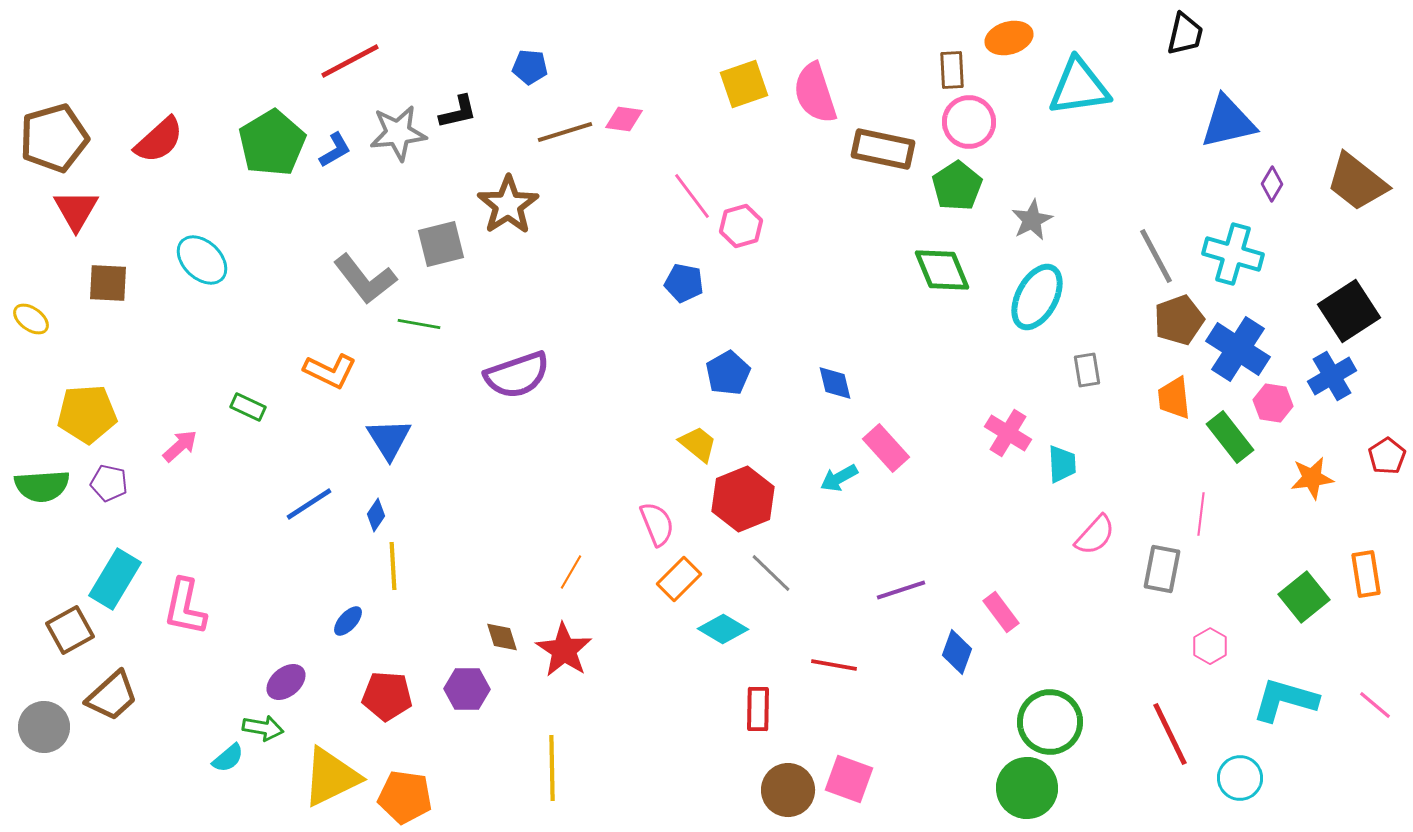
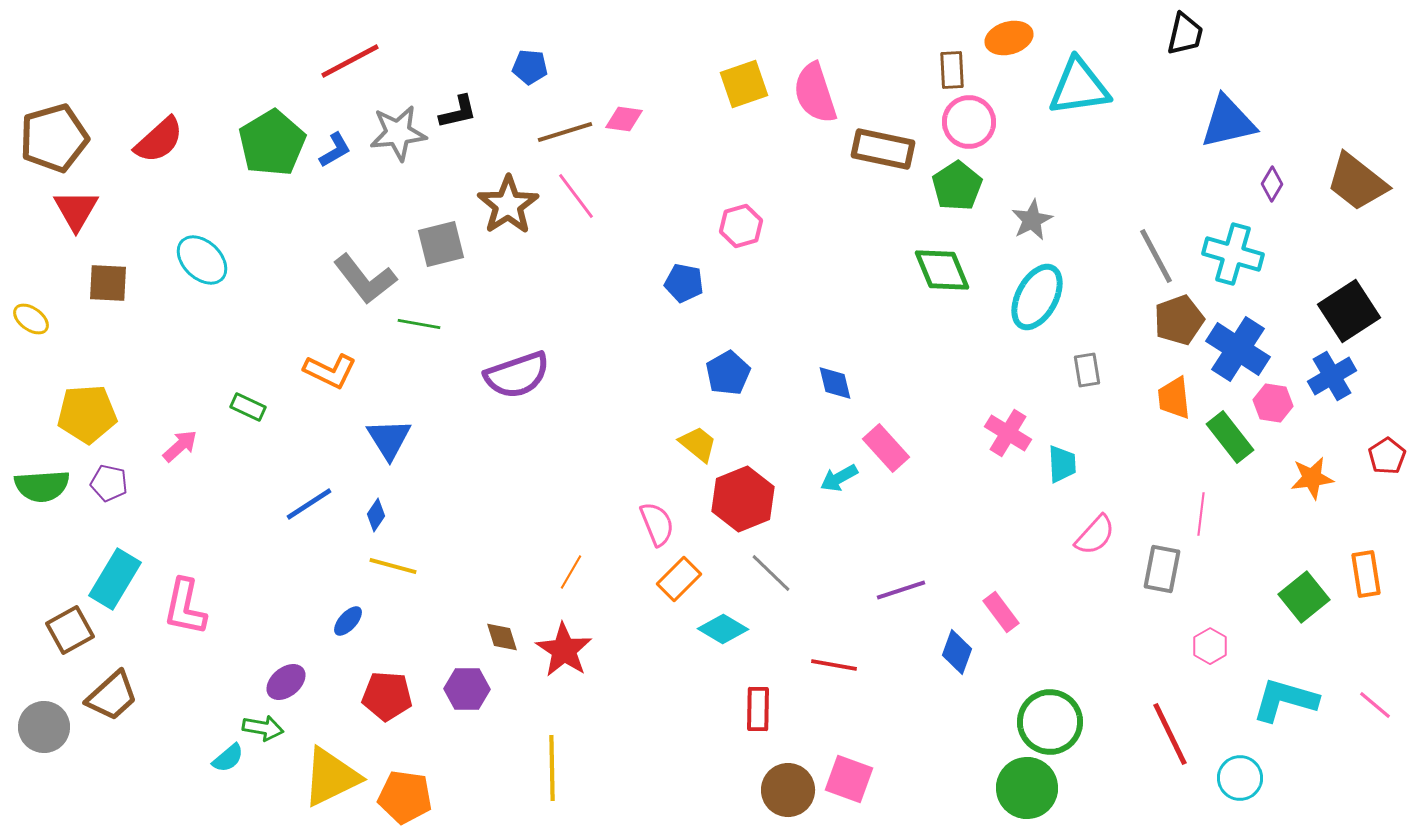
pink line at (692, 196): moved 116 px left
yellow line at (393, 566): rotated 72 degrees counterclockwise
